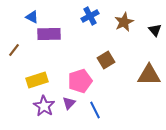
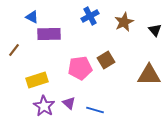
pink pentagon: moved 13 px up; rotated 10 degrees clockwise
purple triangle: rotated 32 degrees counterclockwise
blue line: rotated 48 degrees counterclockwise
